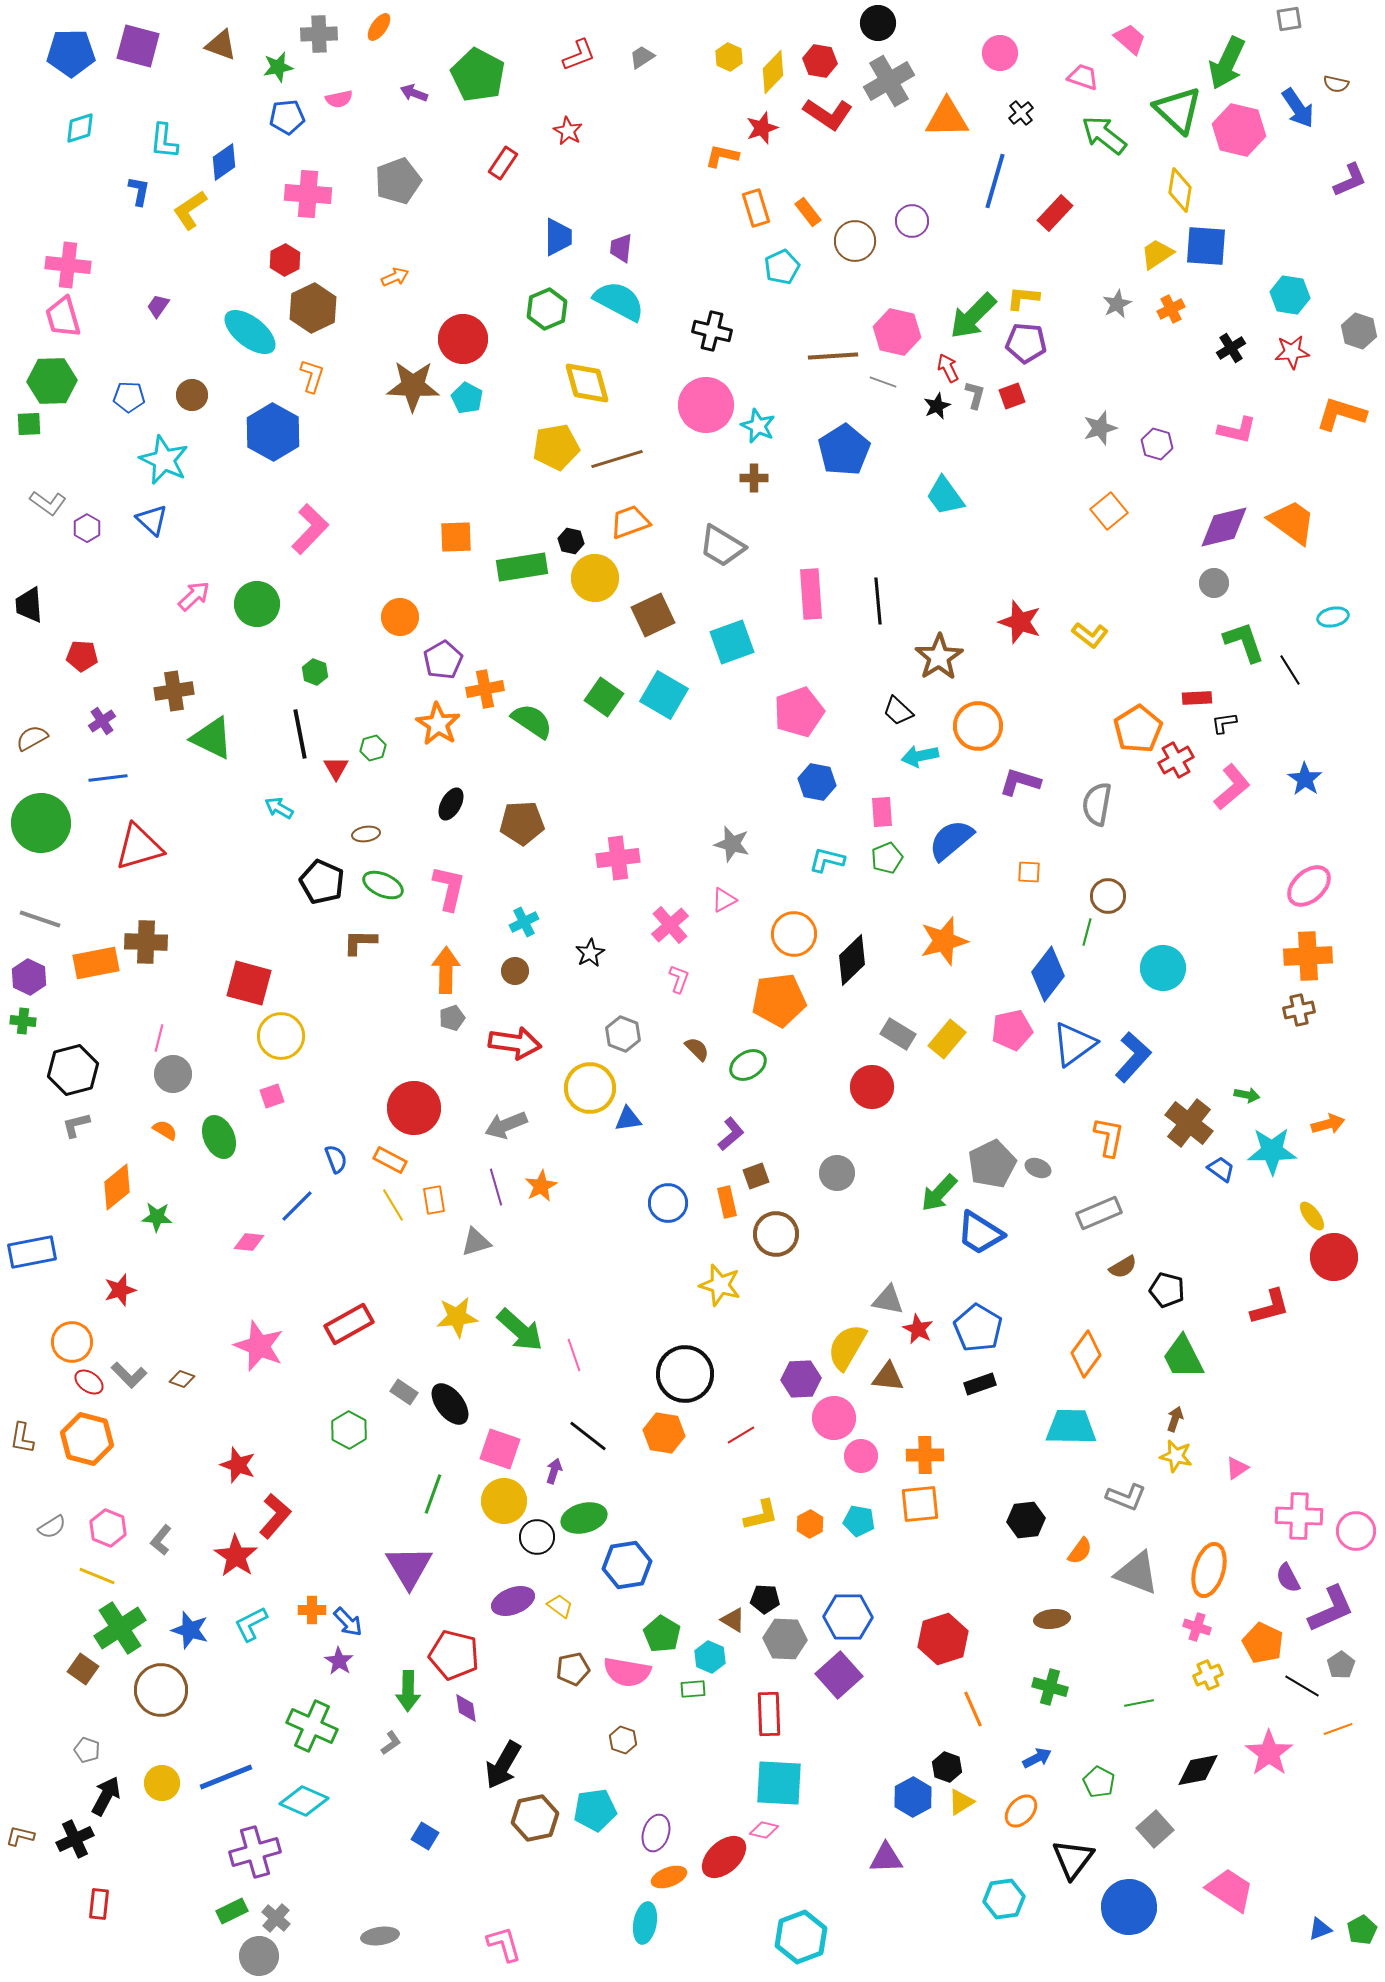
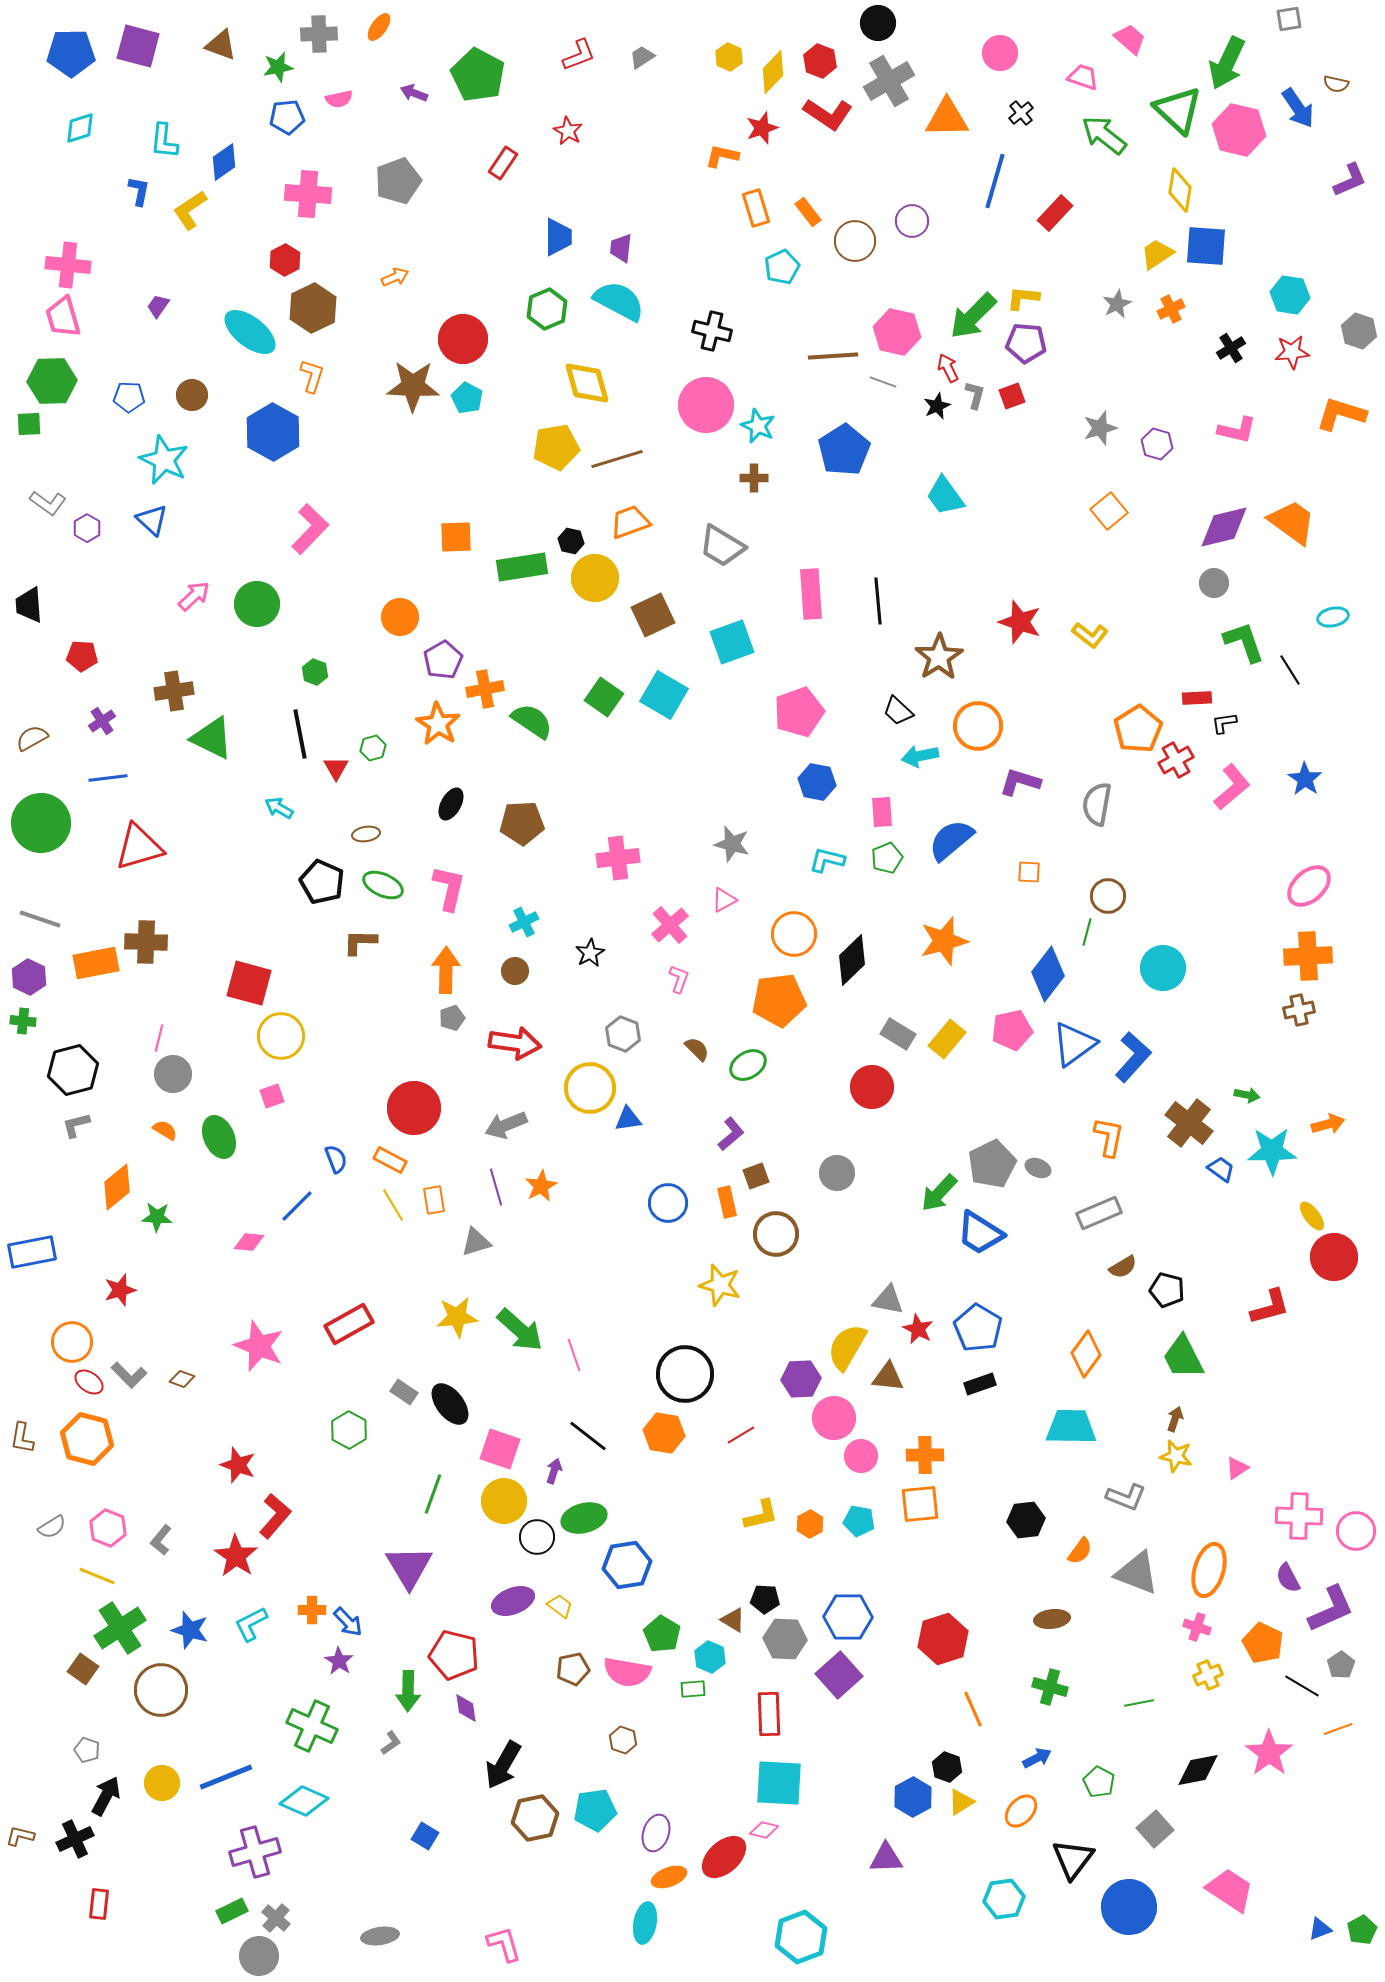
red hexagon at (820, 61): rotated 12 degrees clockwise
